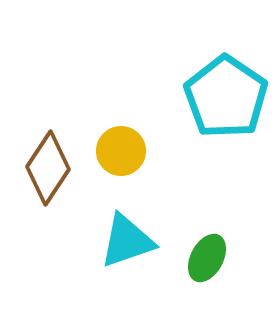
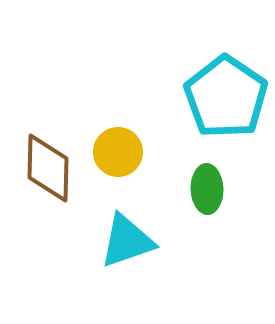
yellow circle: moved 3 px left, 1 px down
brown diamond: rotated 32 degrees counterclockwise
green ellipse: moved 69 px up; rotated 30 degrees counterclockwise
